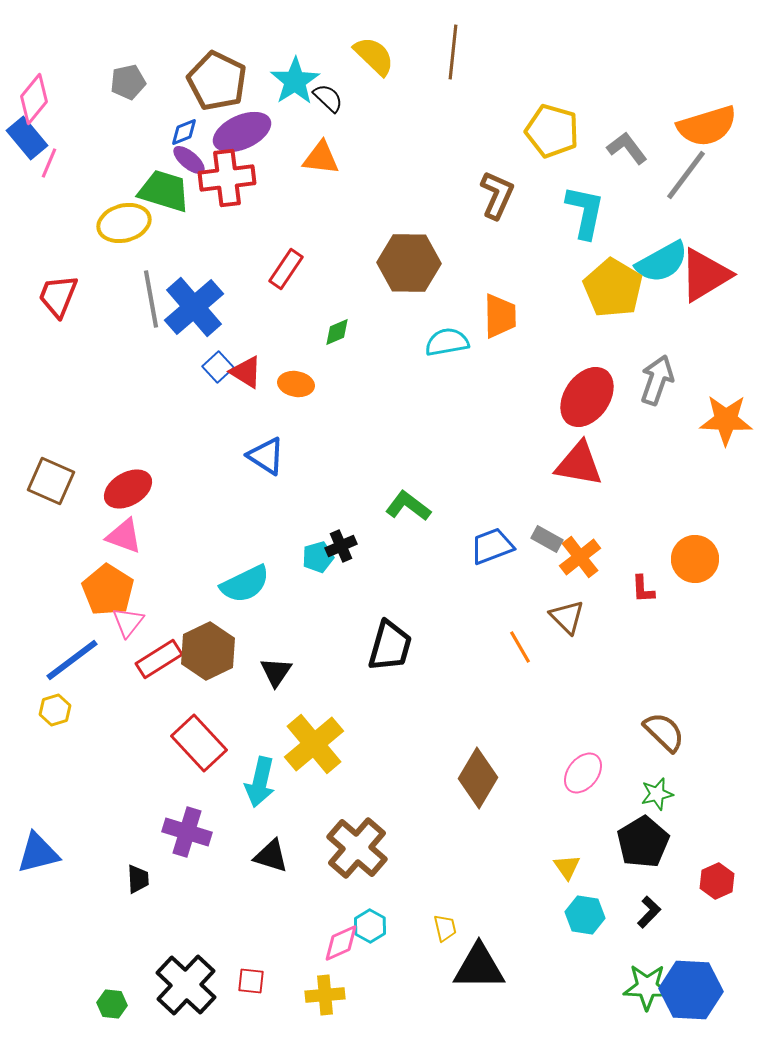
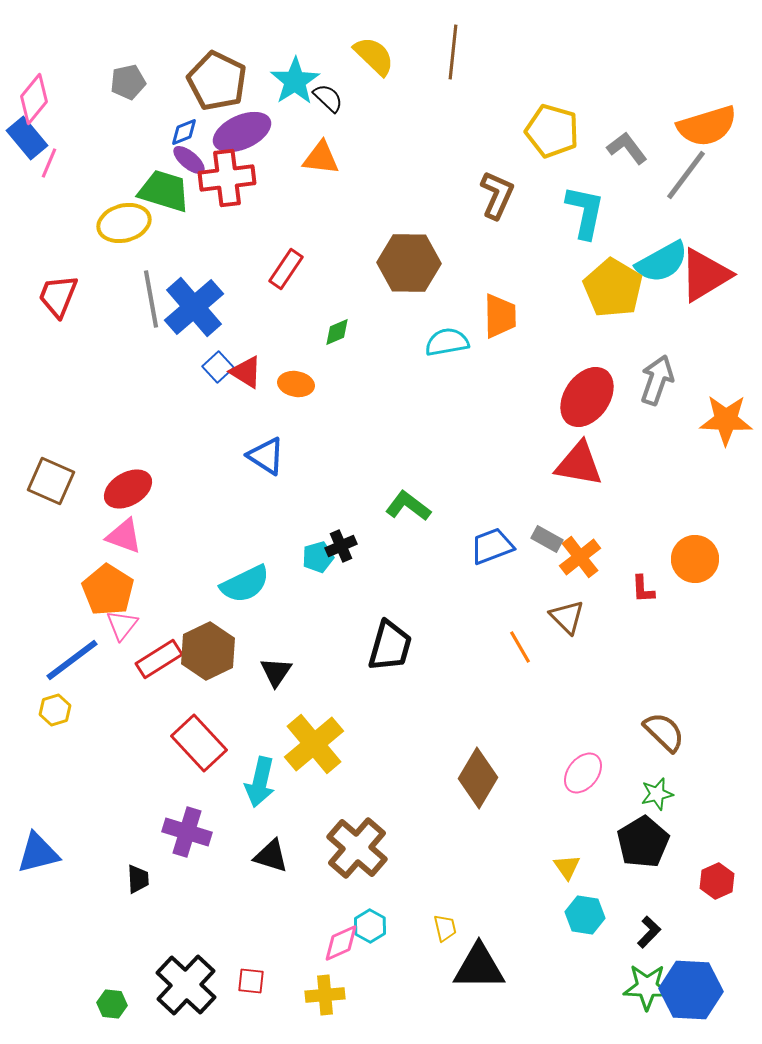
pink triangle at (128, 622): moved 6 px left, 3 px down
black L-shape at (649, 912): moved 20 px down
